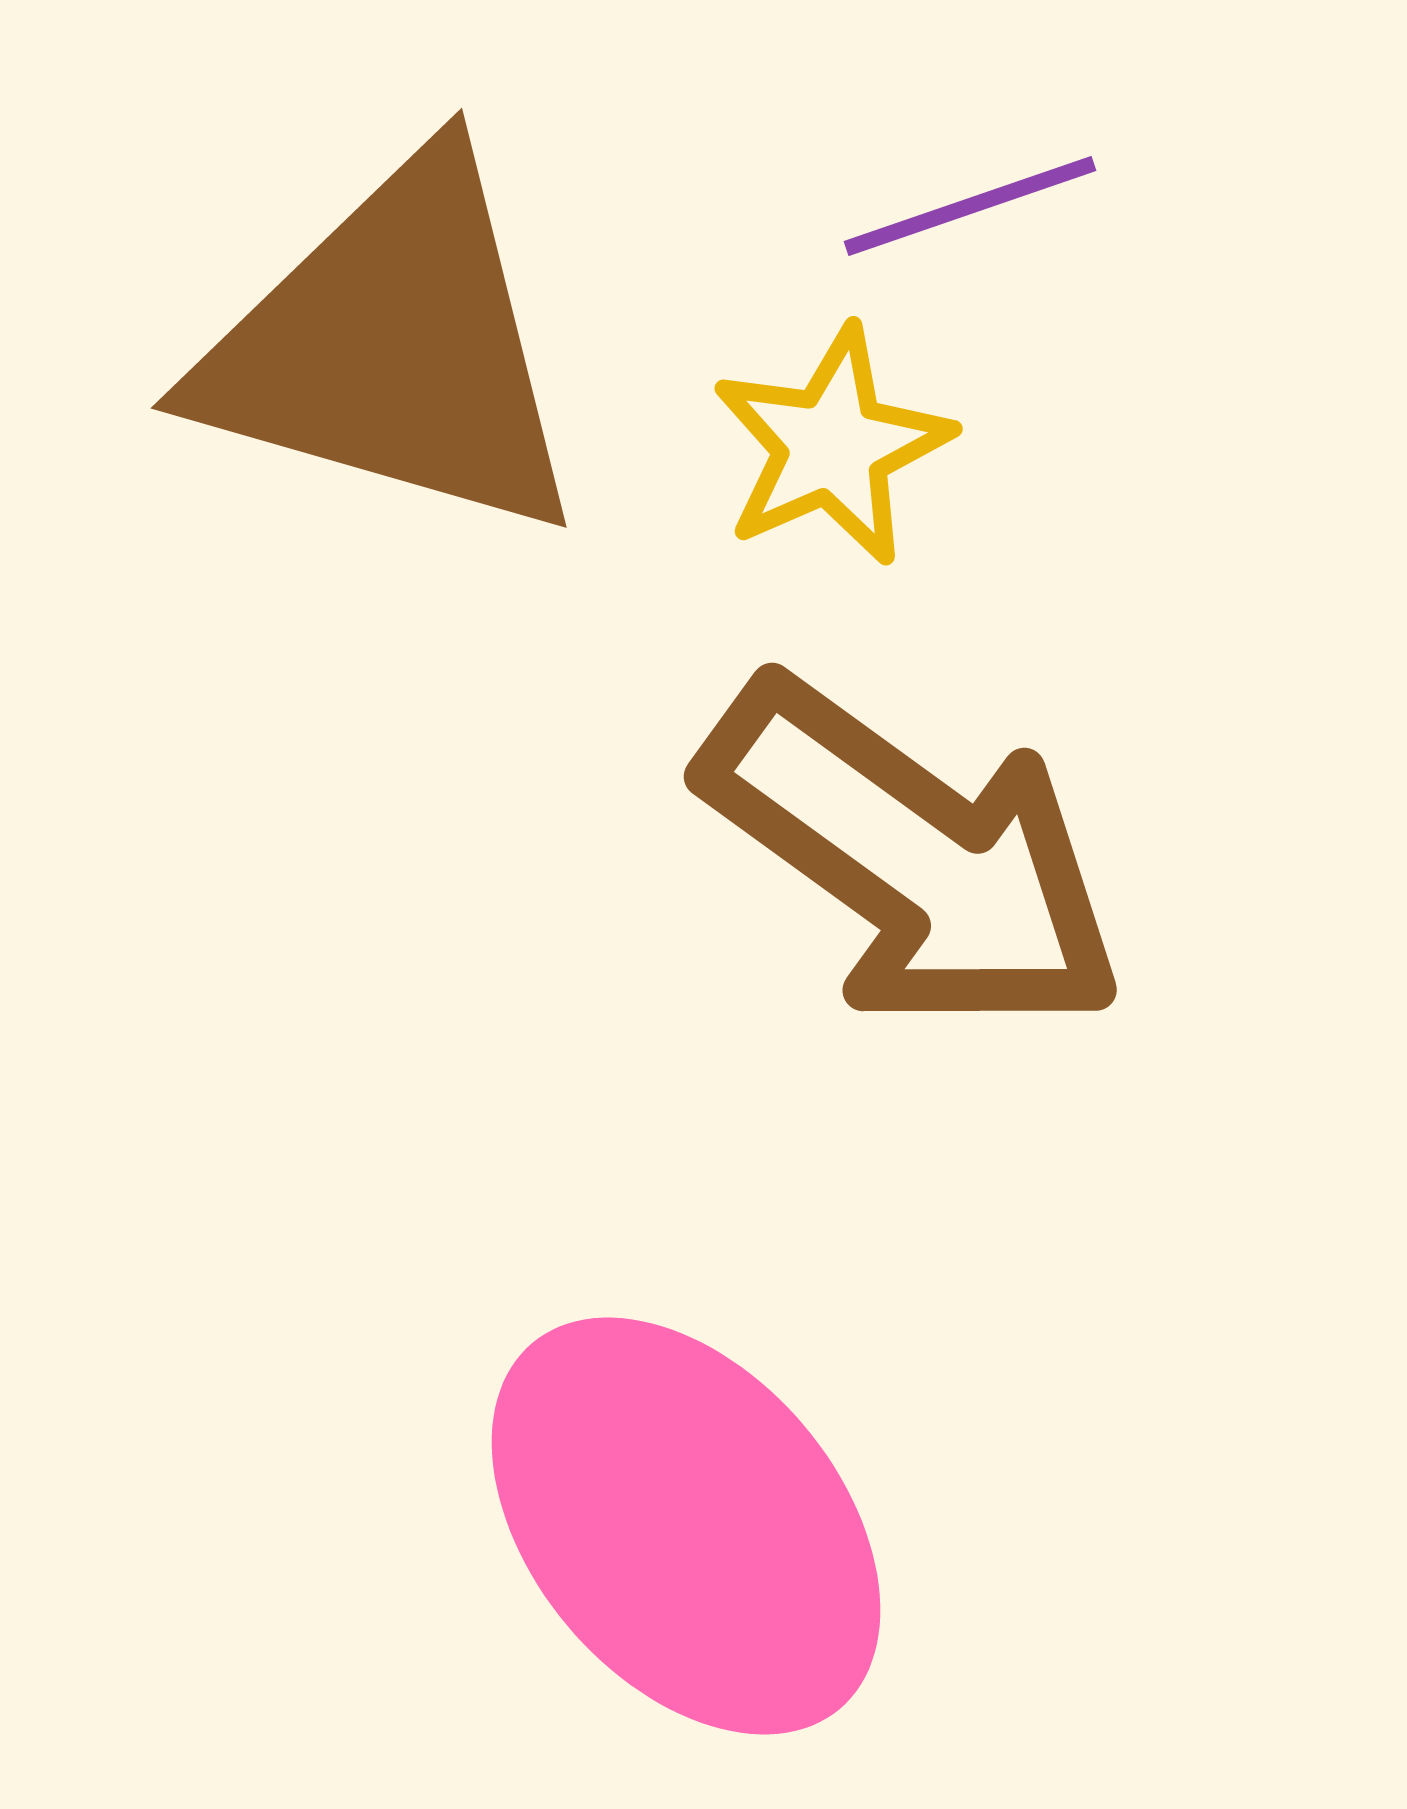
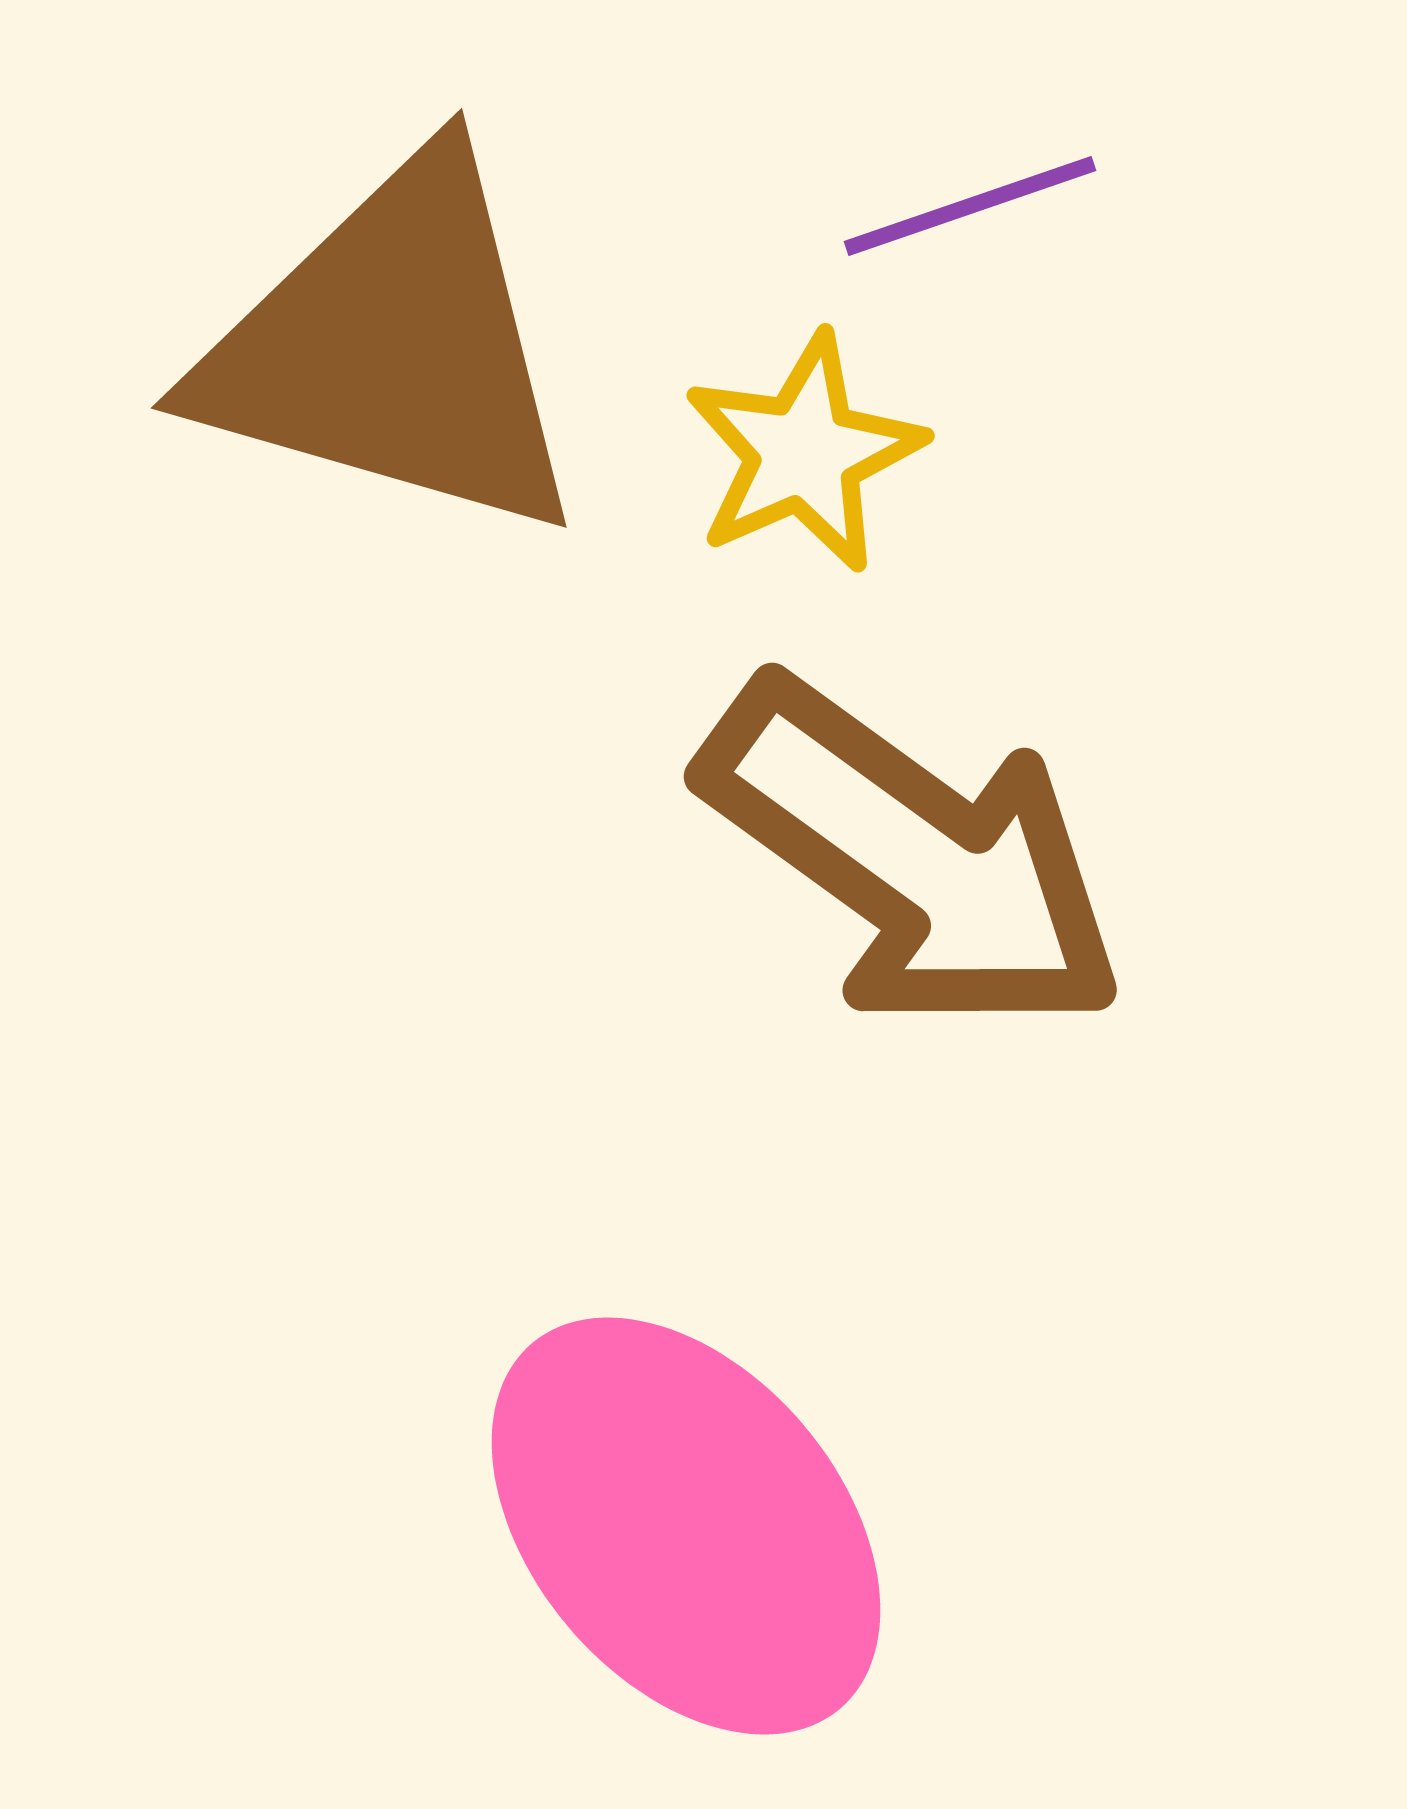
yellow star: moved 28 px left, 7 px down
